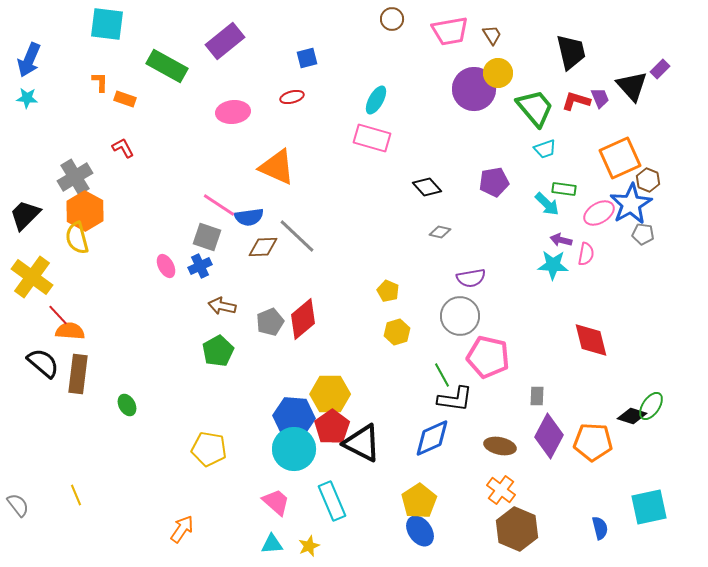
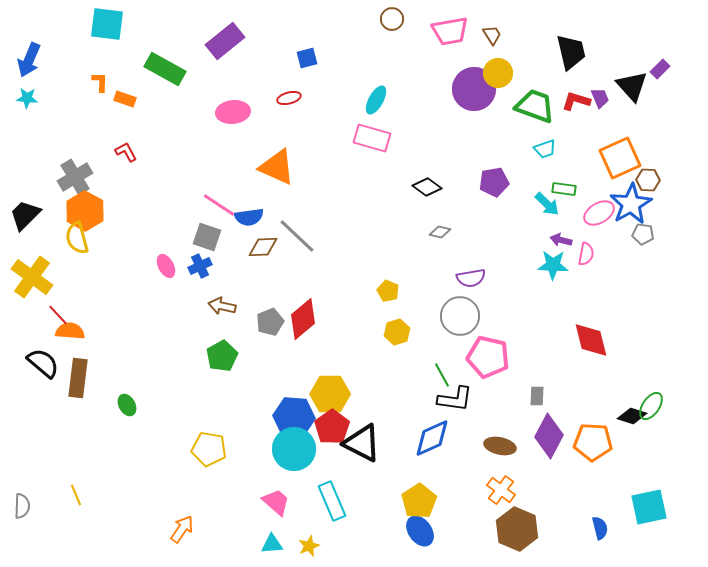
green rectangle at (167, 66): moved 2 px left, 3 px down
red ellipse at (292, 97): moved 3 px left, 1 px down
green trapezoid at (535, 108): moved 2 px up; rotated 30 degrees counterclockwise
red L-shape at (123, 148): moved 3 px right, 4 px down
brown hexagon at (648, 180): rotated 20 degrees counterclockwise
black diamond at (427, 187): rotated 12 degrees counterclockwise
green pentagon at (218, 351): moved 4 px right, 5 px down
brown rectangle at (78, 374): moved 4 px down
gray semicircle at (18, 505): moved 4 px right, 1 px down; rotated 40 degrees clockwise
